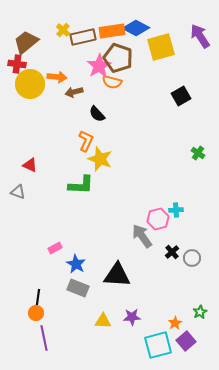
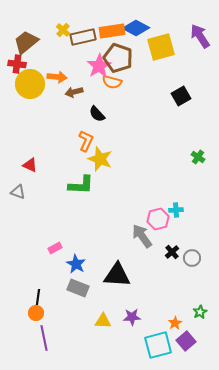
green cross: moved 4 px down
